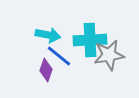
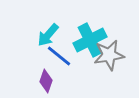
cyan arrow: rotated 120 degrees clockwise
cyan cross: rotated 24 degrees counterclockwise
purple diamond: moved 11 px down
